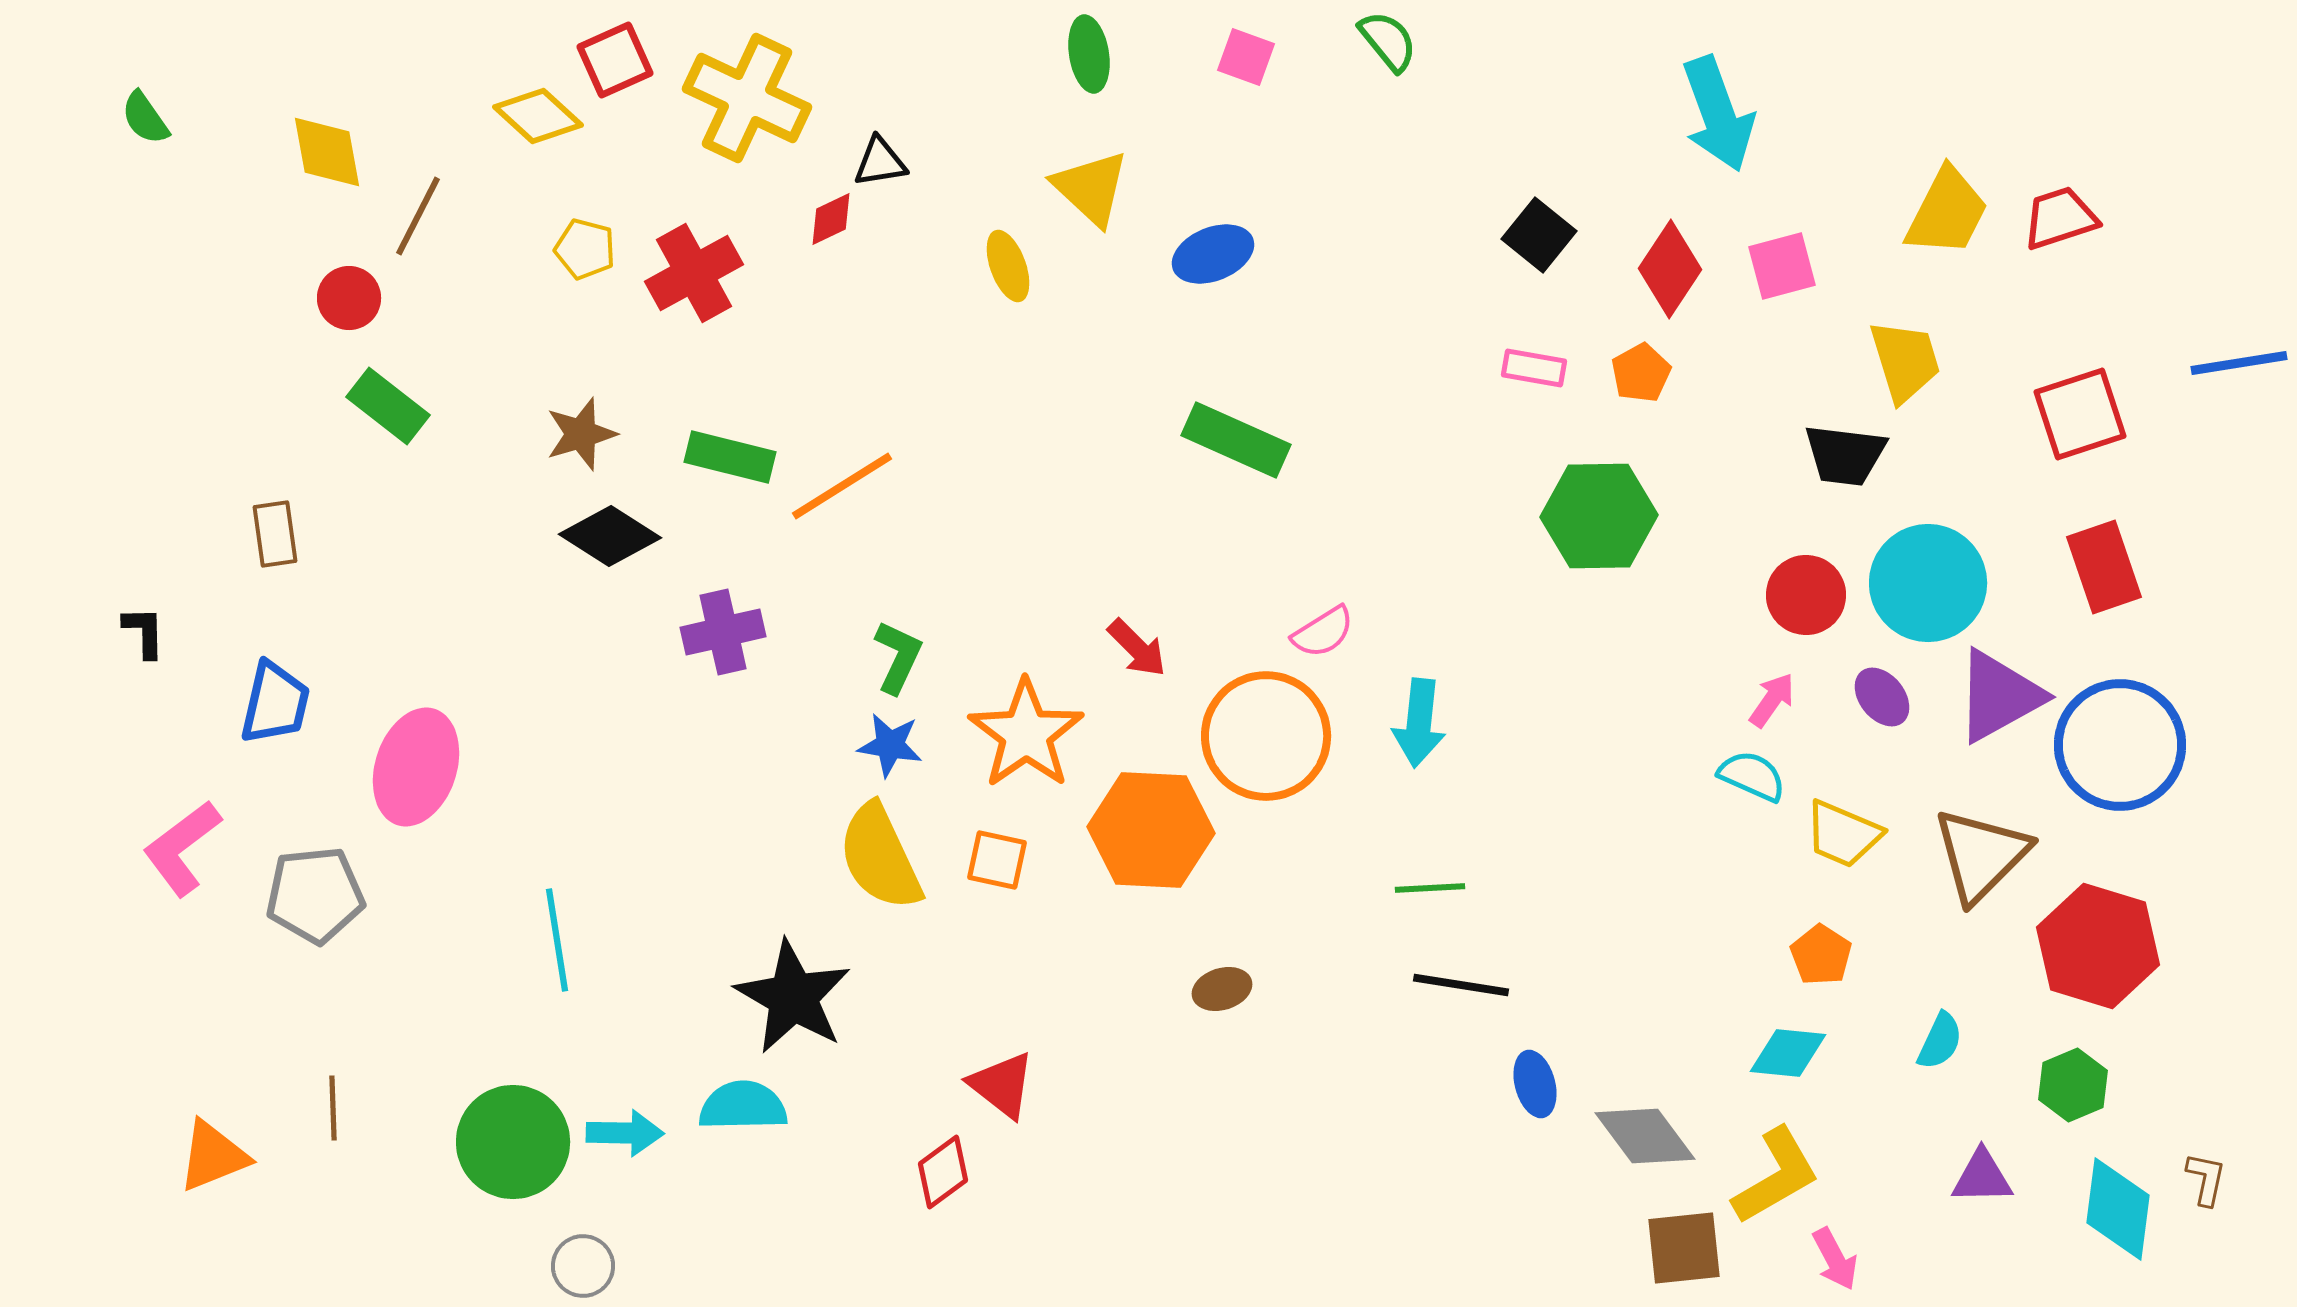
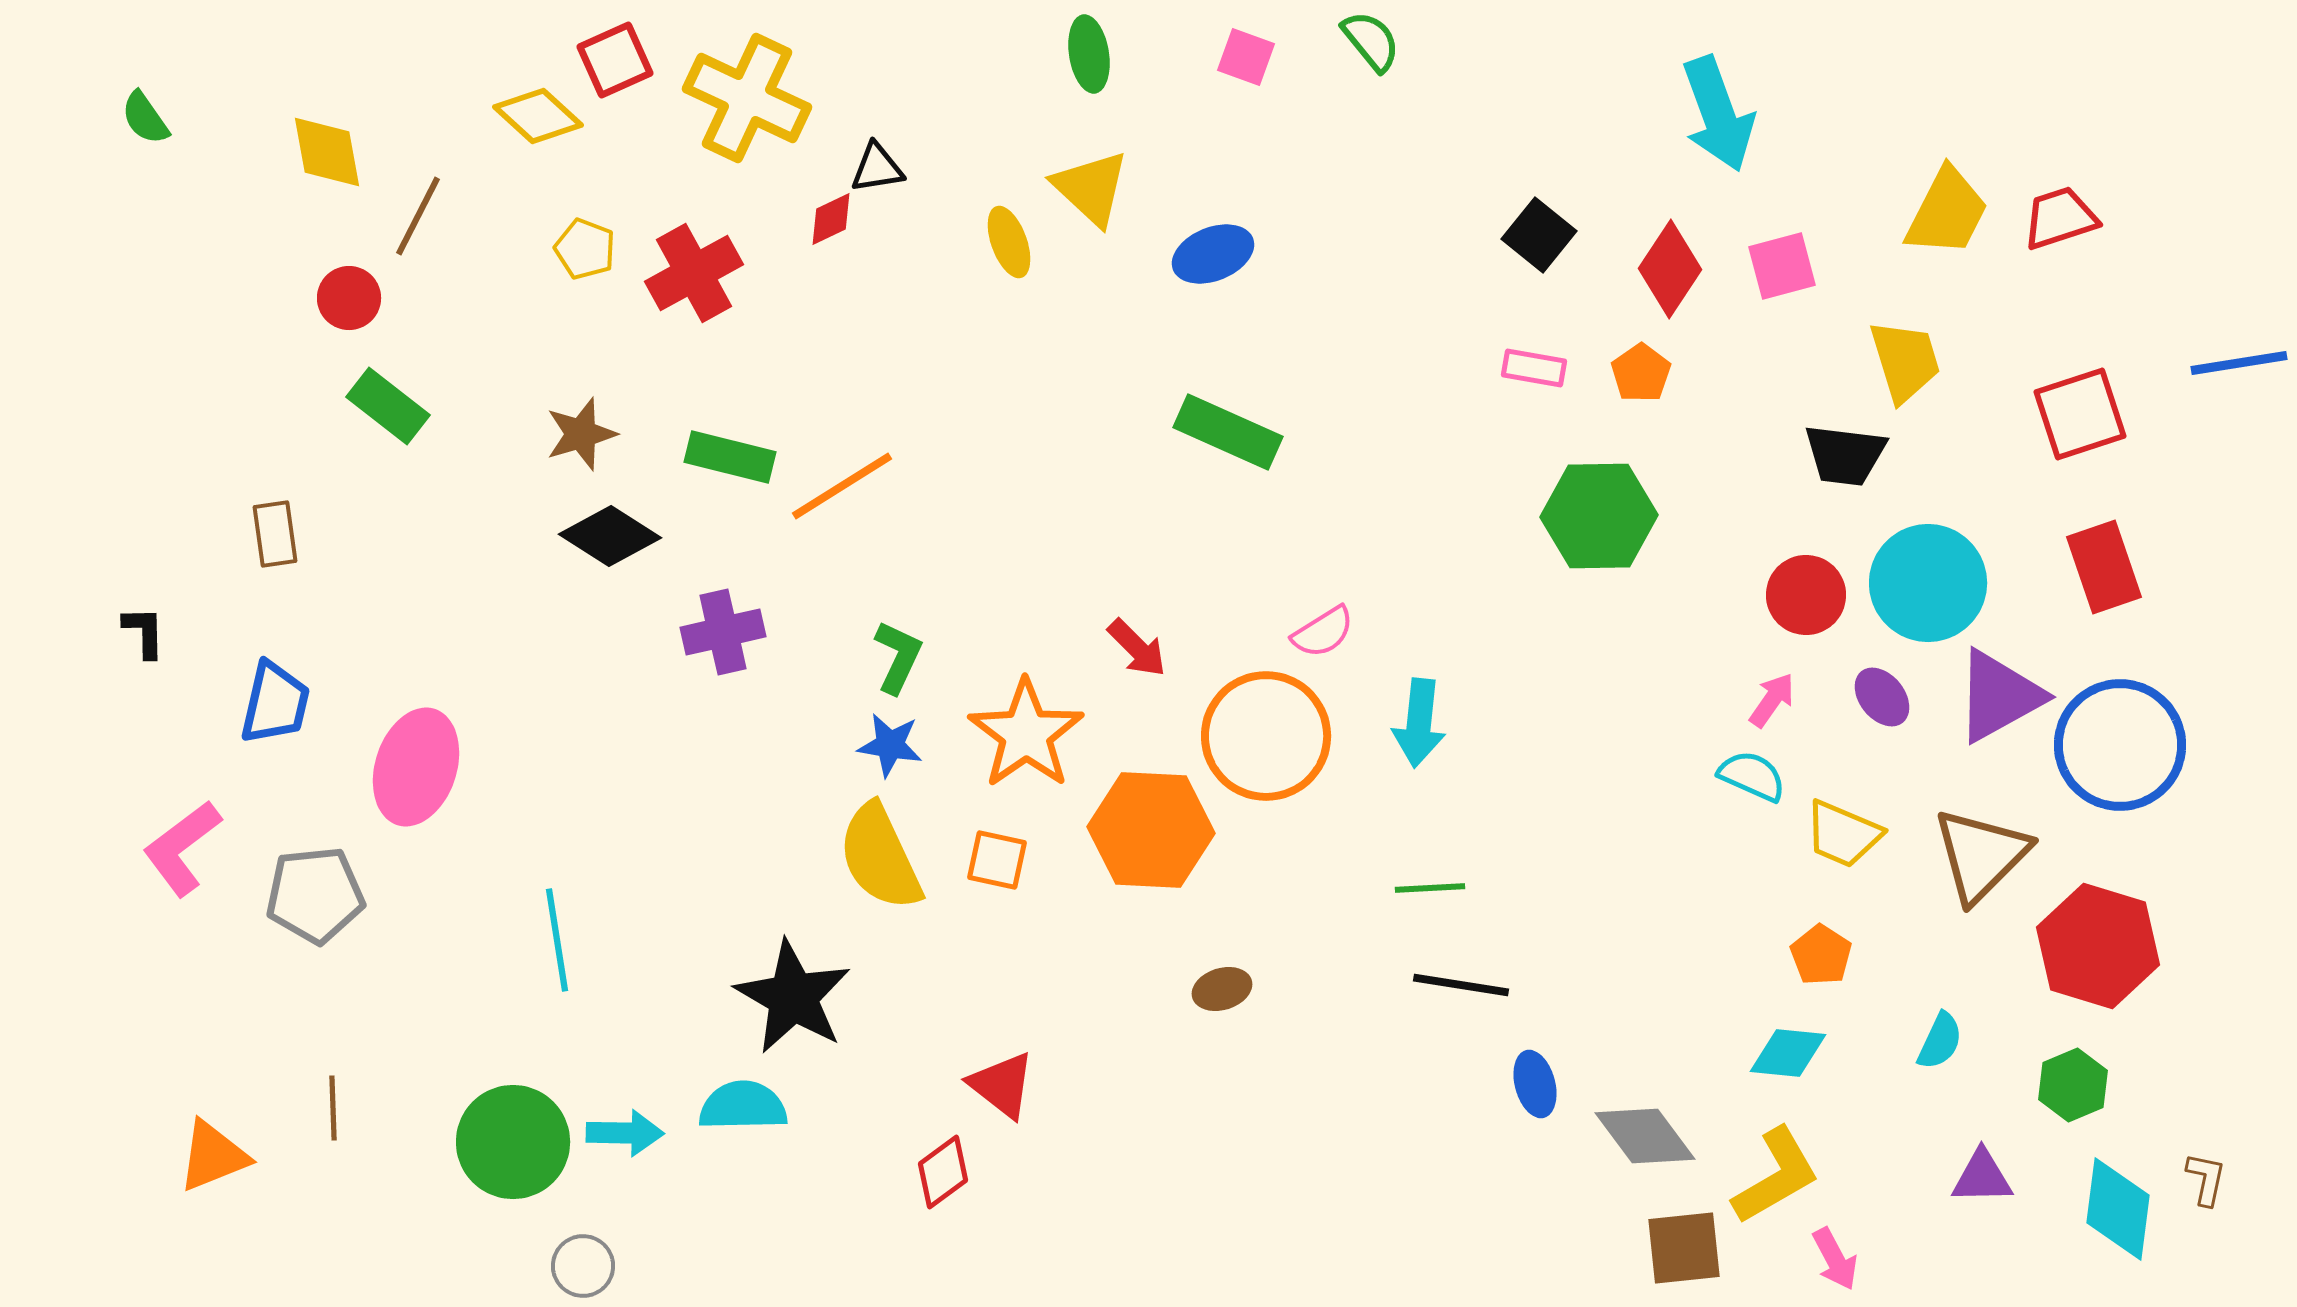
green semicircle at (1388, 41): moved 17 px left
black triangle at (880, 162): moved 3 px left, 6 px down
yellow pentagon at (585, 249): rotated 6 degrees clockwise
yellow ellipse at (1008, 266): moved 1 px right, 24 px up
orange pentagon at (1641, 373): rotated 6 degrees counterclockwise
green rectangle at (1236, 440): moved 8 px left, 8 px up
